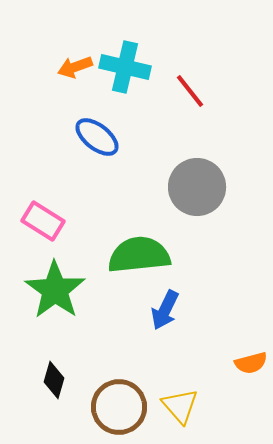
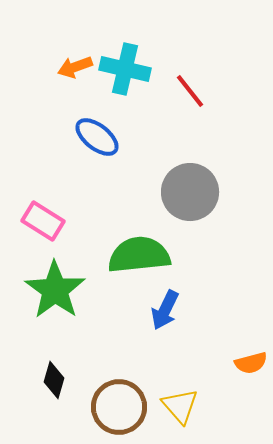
cyan cross: moved 2 px down
gray circle: moved 7 px left, 5 px down
